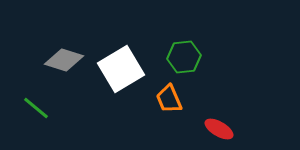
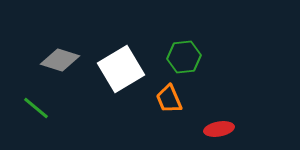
gray diamond: moved 4 px left
red ellipse: rotated 40 degrees counterclockwise
